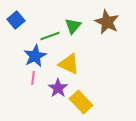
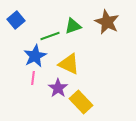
green triangle: rotated 30 degrees clockwise
